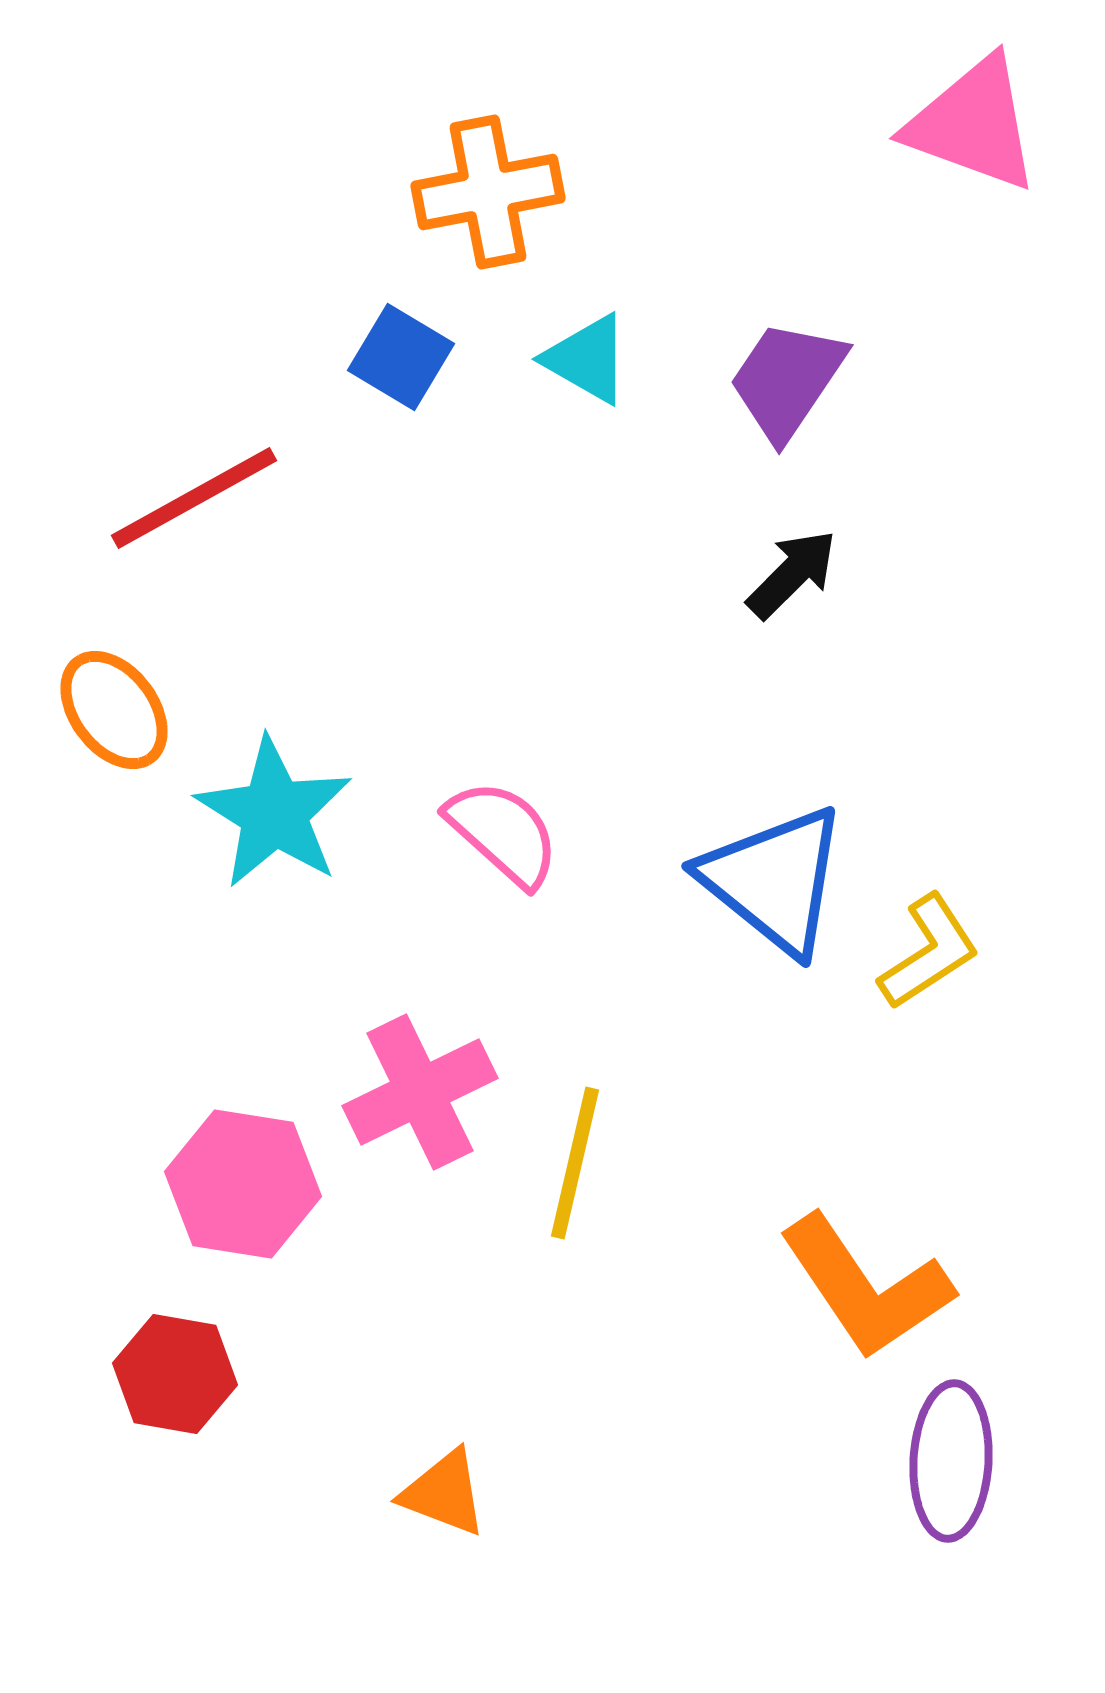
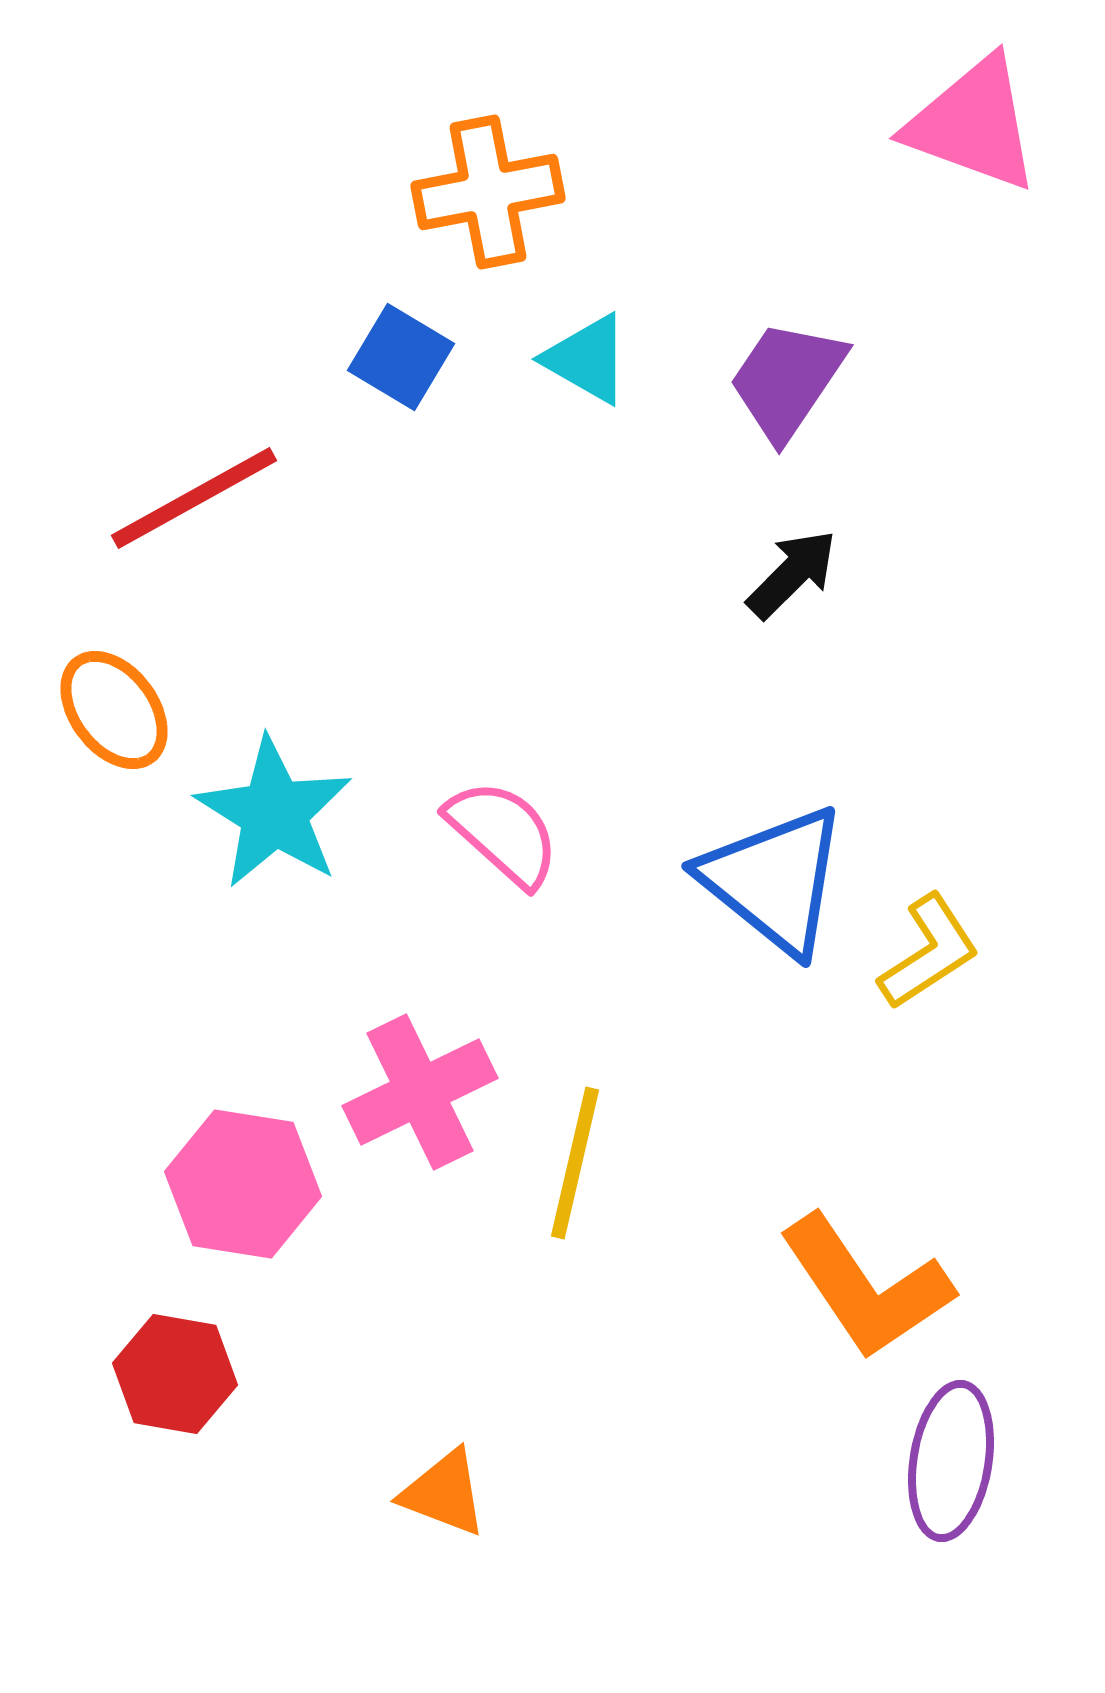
purple ellipse: rotated 6 degrees clockwise
